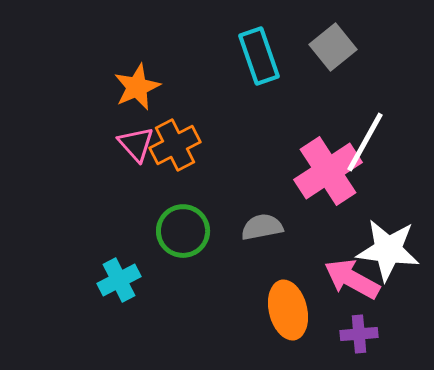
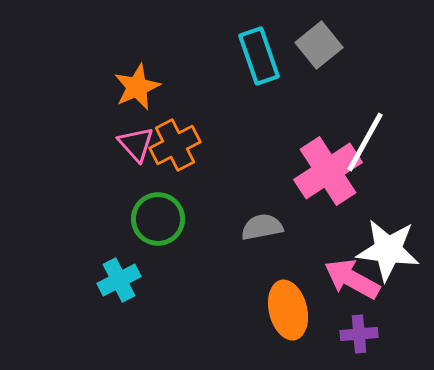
gray square: moved 14 px left, 2 px up
green circle: moved 25 px left, 12 px up
